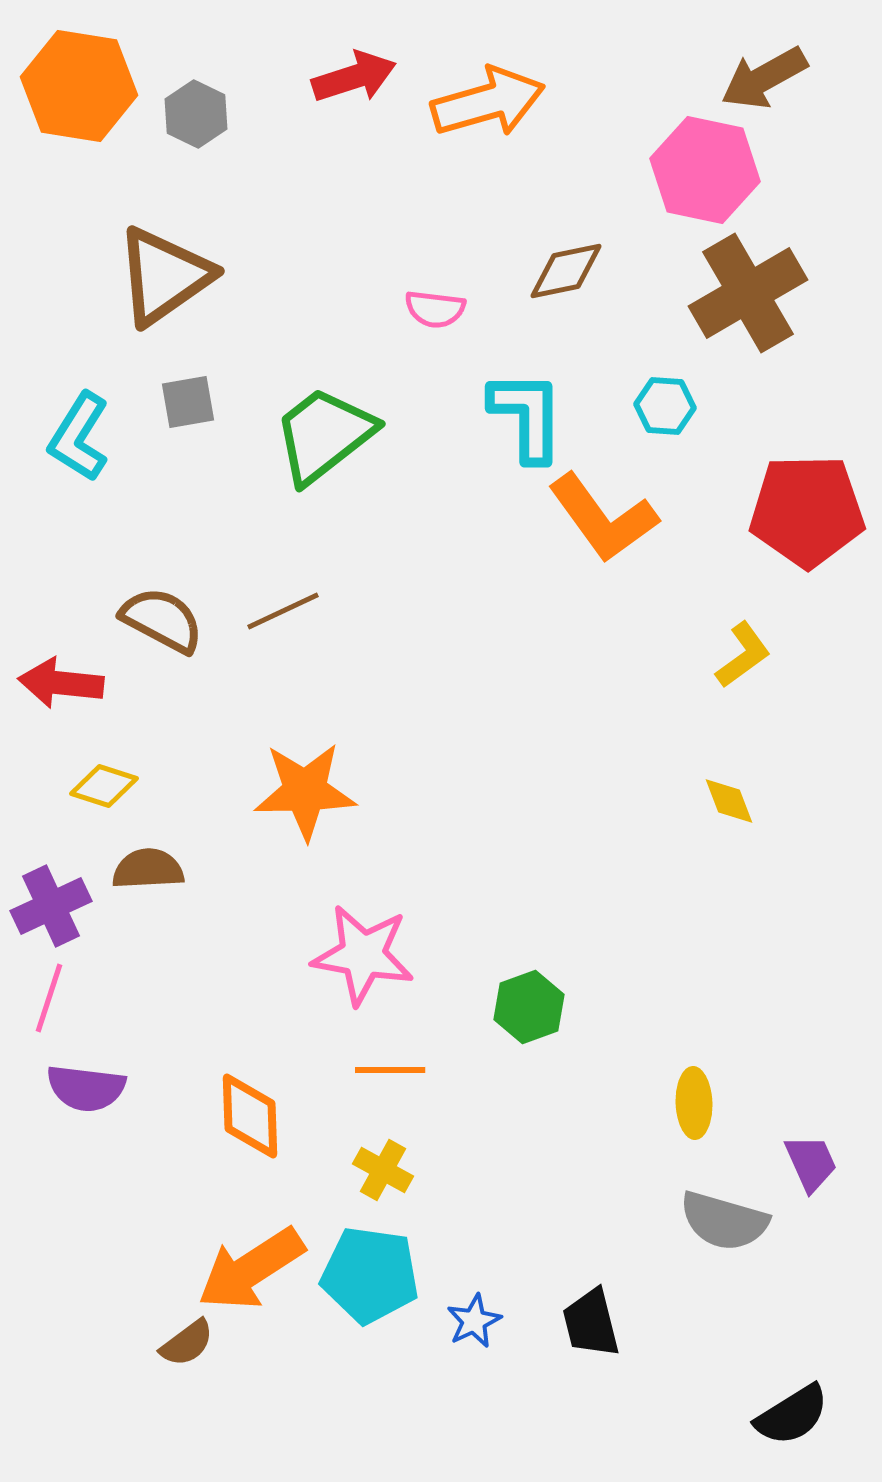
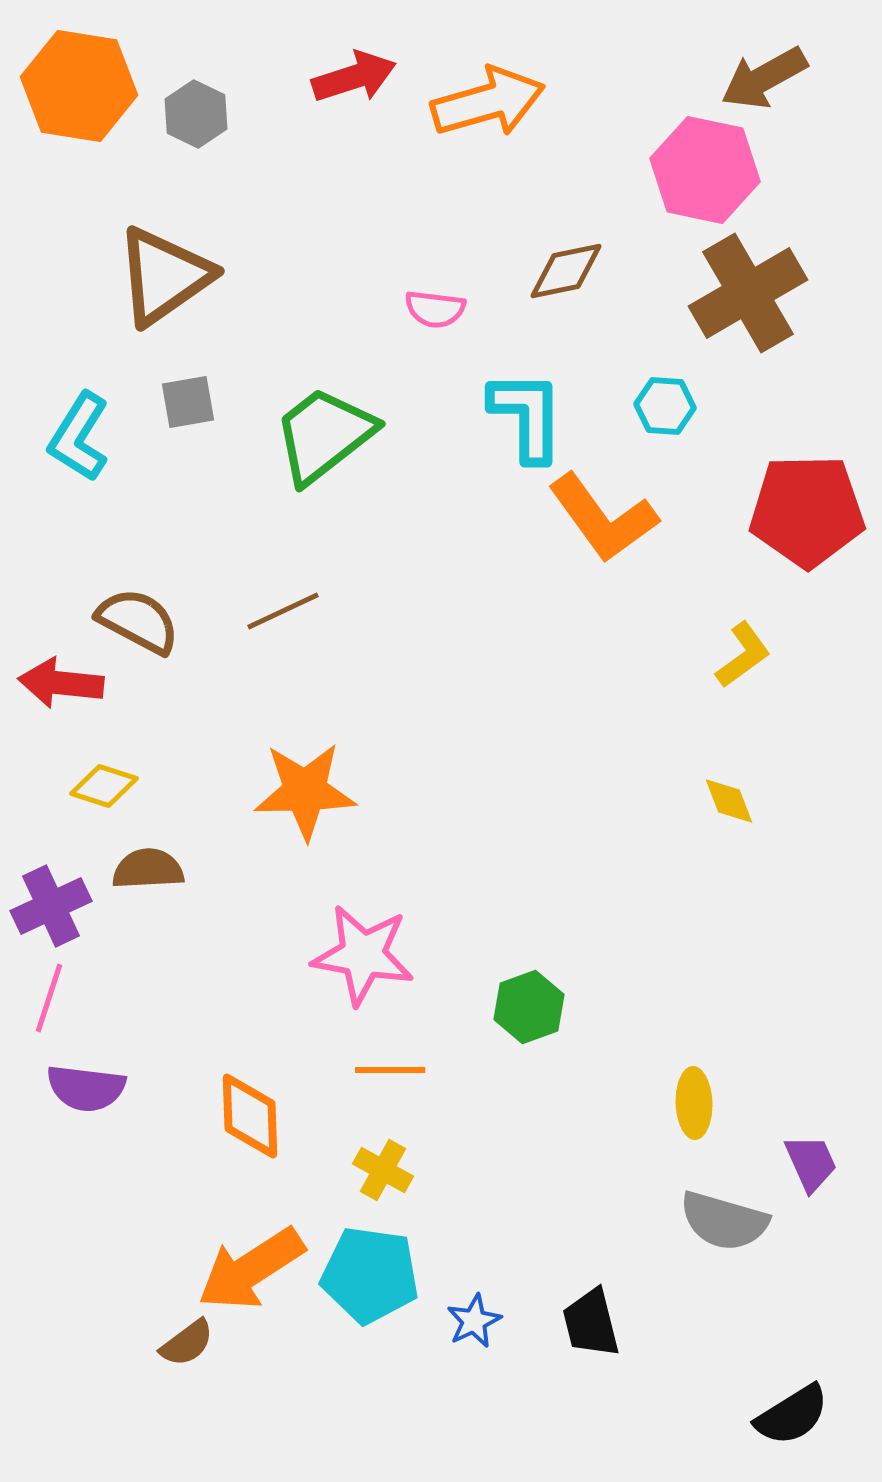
brown semicircle at (162, 620): moved 24 px left, 1 px down
